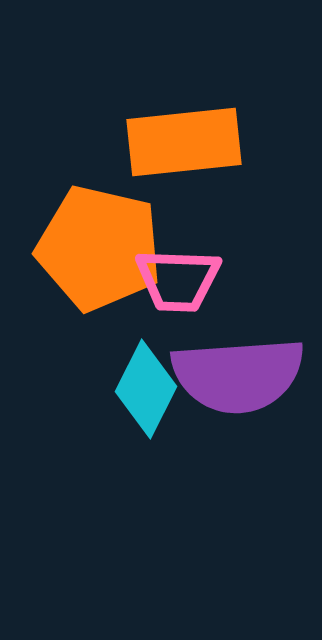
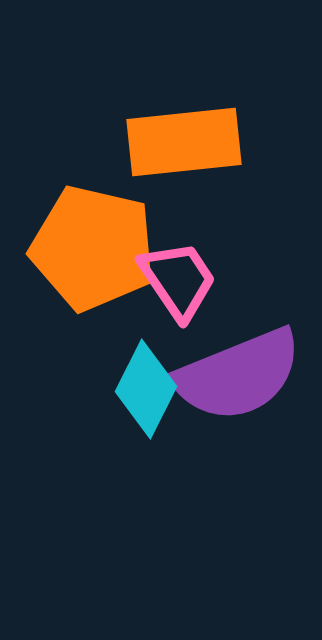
orange pentagon: moved 6 px left
pink trapezoid: rotated 126 degrees counterclockwise
purple semicircle: rotated 18 degrees counterclockwise
